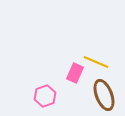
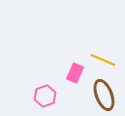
yellow line: moved 7 px right, 2 px up
